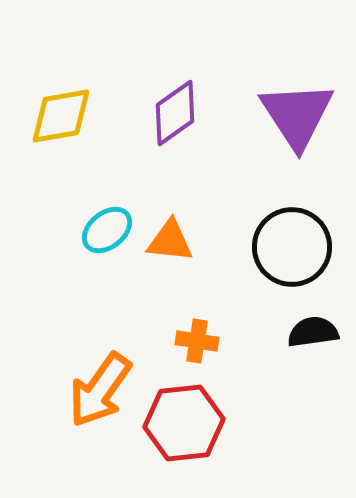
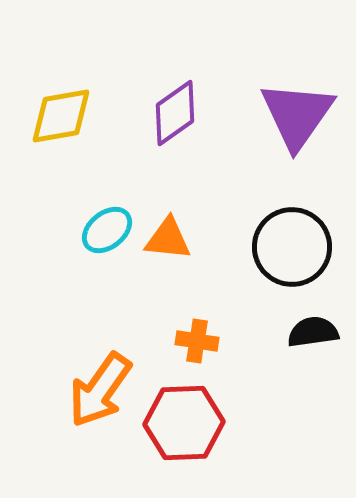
purple triangle: rotated 8 degrees clockwise
orange triangle: moved 2 px left, 2 px up
red hexagon: rotated 4 degrees clockwise
